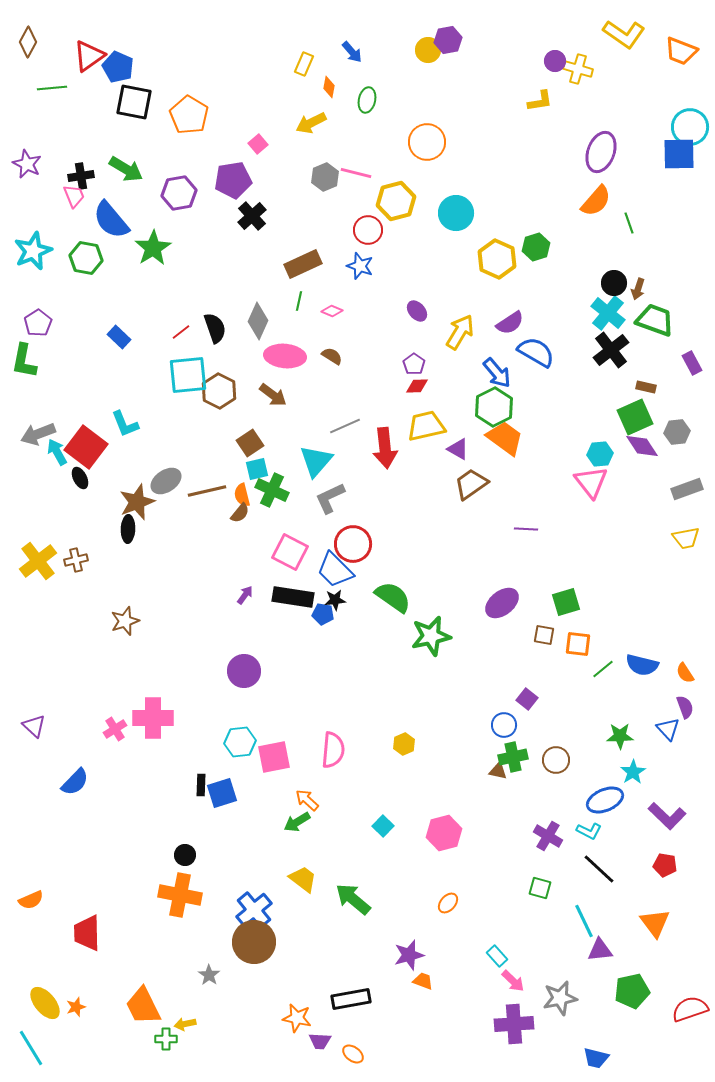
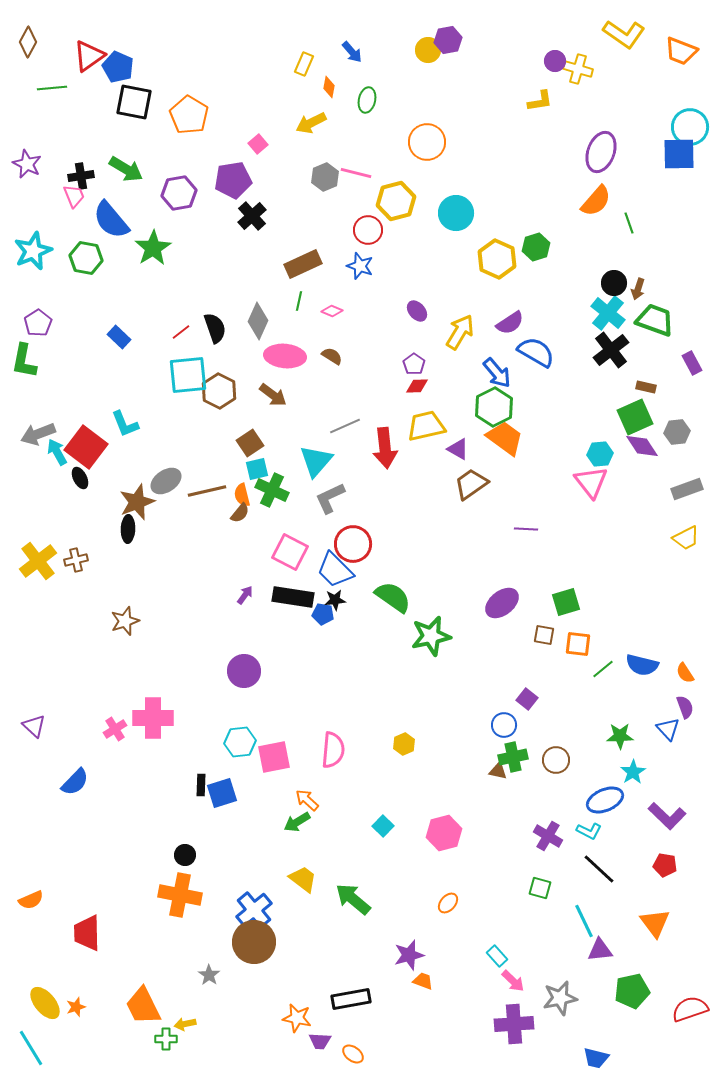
yellow trapezoid at (686, 538): rotated 16 degrees counterclockwise
